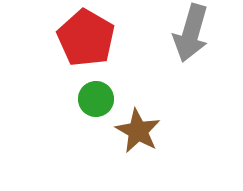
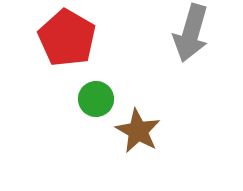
red pentagon: moved 19 px left
